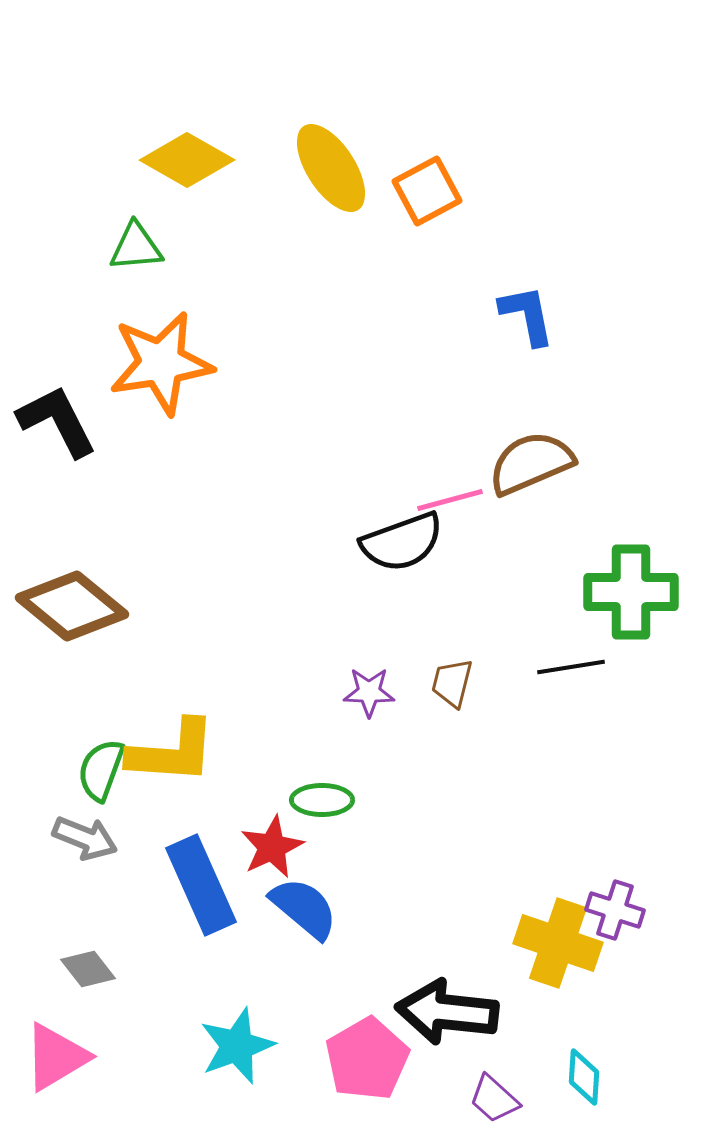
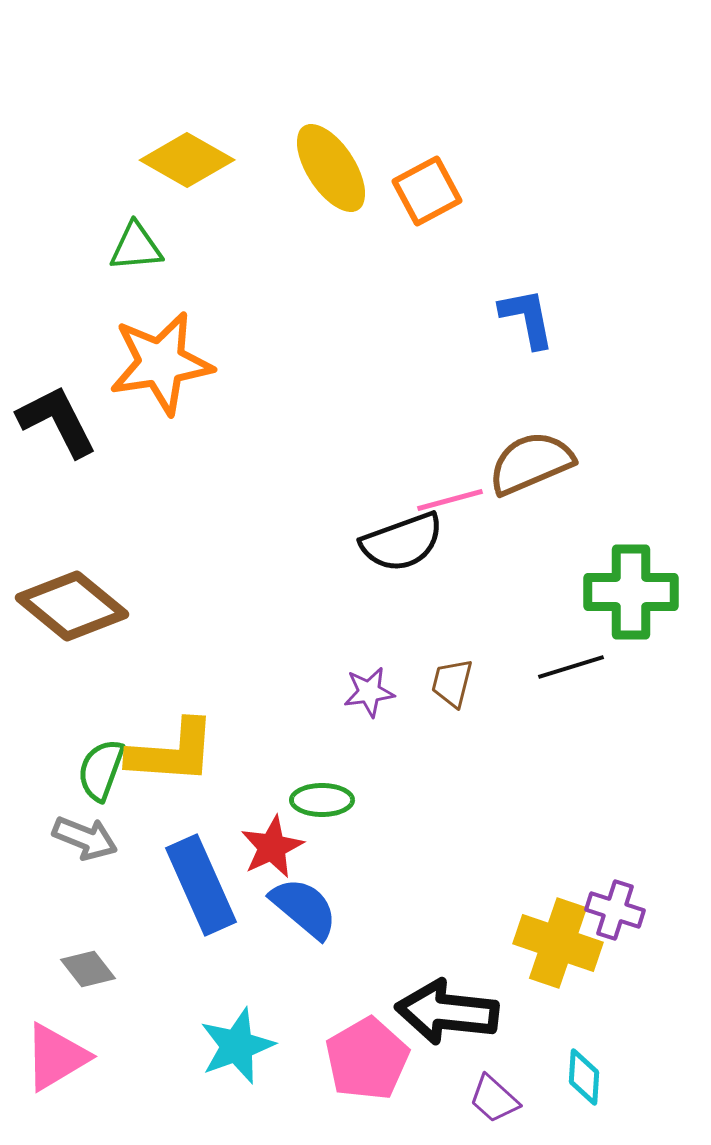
blue L-shape: moved 3 px down
black line: rotated 8 degrees counterclockwise
purple star: rotated 9 degrees counterclockwise
